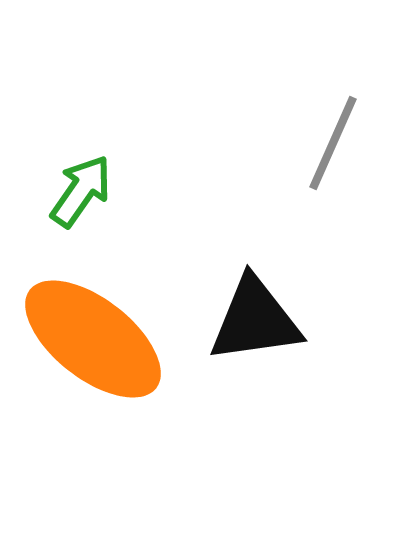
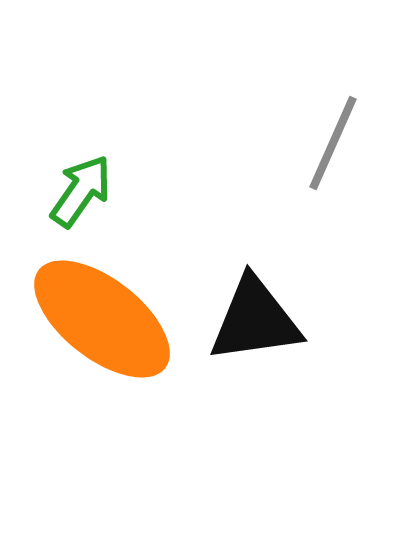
orange ellipse: moved 9 px right, 20 px up
